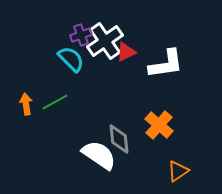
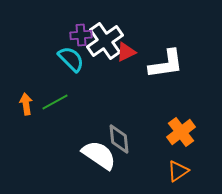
purple cross: rotated 15 degrees clockwise
orange cross: moved 22 px right, 7 px down; rotated 12 degrees clockwise
